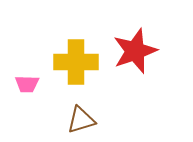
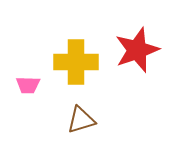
red star: moved 2 px right, 1 px up
pink trapezoid: moved 1 px right, 1 px down
